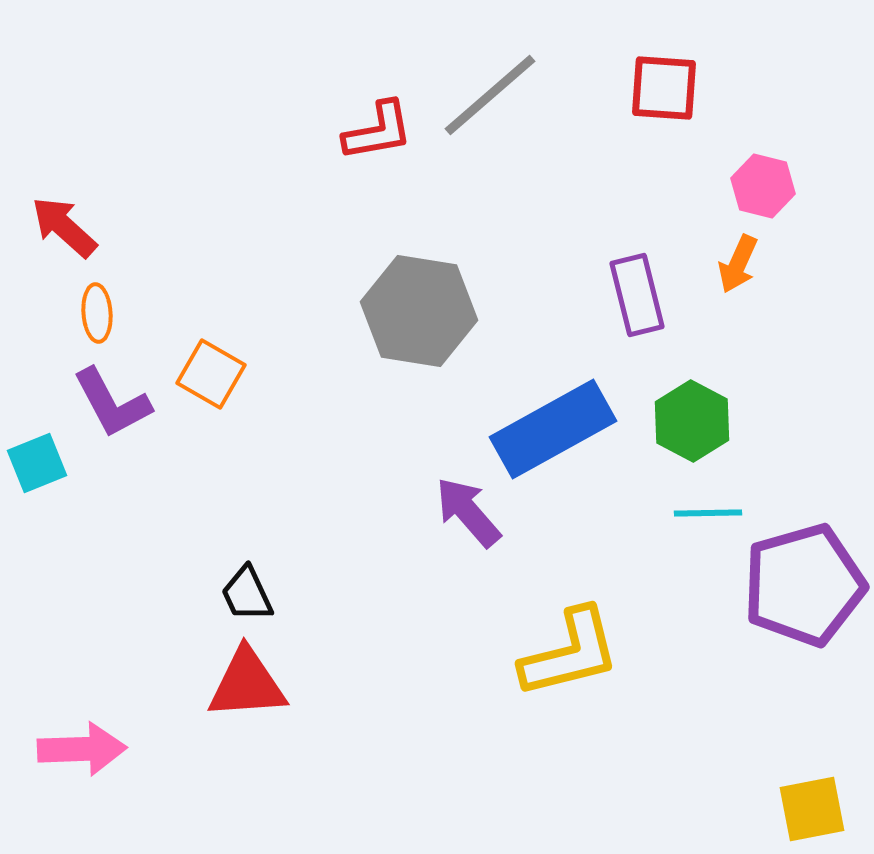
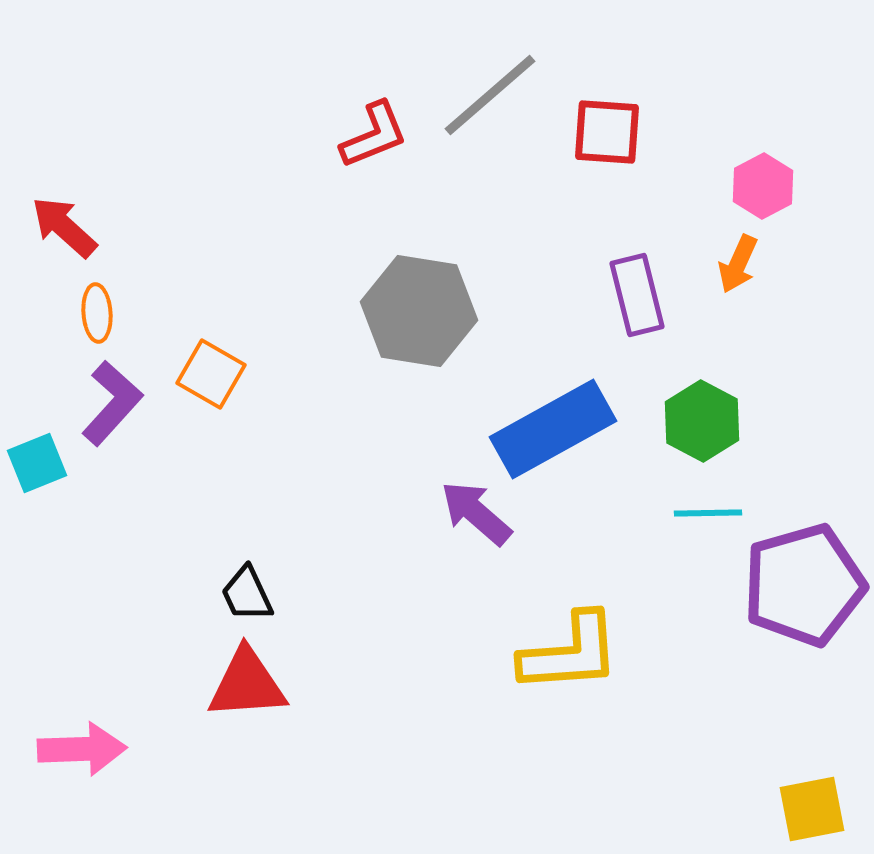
red square: moved 57 px left, 44 px down
red L-shape: moved 4 px left, 4 px down; rotated 12 degrees counterclockwise
pink hexagon: rotated 18 degrees clockwise
purple L-shape: rotated 110 degrees counterclockwise
green hexagon: moved 10 px right
purple arrow: moved 8 px right, 1 px down; rotated 8 degrees counterclockwise
yellow L-shape: rotated 10 degrees clockwise
